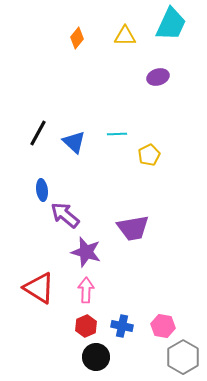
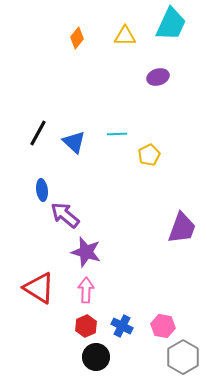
purple trapezoid: moved 49 px right; rotated 60 degrees counterclockwise
blue cross: rotated 15 degrees clockwise
